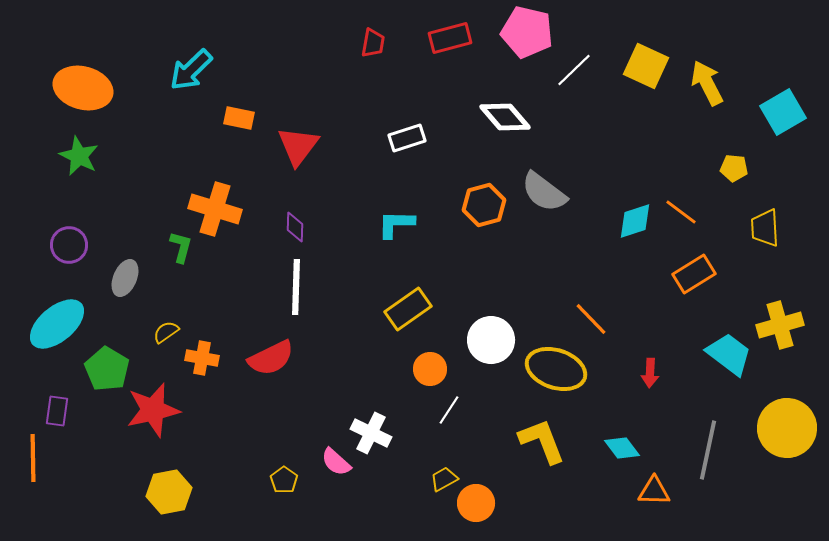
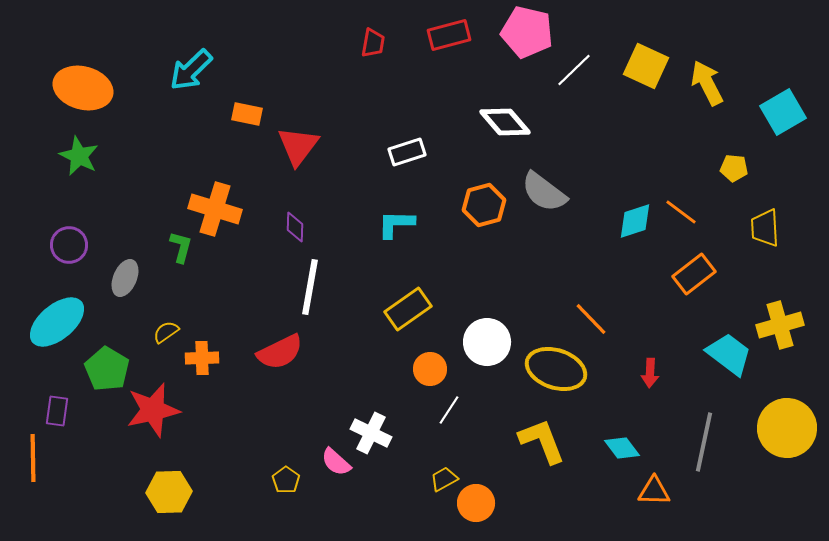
red rectangle at (450, 38): moved 1 px left, 3 px up
white diamond at (505, 117): moved 5 px down
orange rectangle at (239, 118): moved 8 px right, 4 px up
white rectangle at (407, 138): moved 14 px down
orange rectangle at (694, 274): rotated 6 degrees counterclockwise
white line at (296, 287): moved 14 px right; rotated 8 degrees clockwise
cyan ellipse at (57, 324): moved 2 px up
white circle at (491, 340): moved 4 px left, 2 px down
orange cross at (202, 358): rotated 12 degrees counterclockwise
red semicircle at (271, 358): moved 9 px right, 6 px up
gray line at (708, 450): moved 4 px left, 8 px up
yellow pentagon at (284, 480): moved 2 px right
yellow hexagon at (169, 492): rotated 9 degrees clockwise
